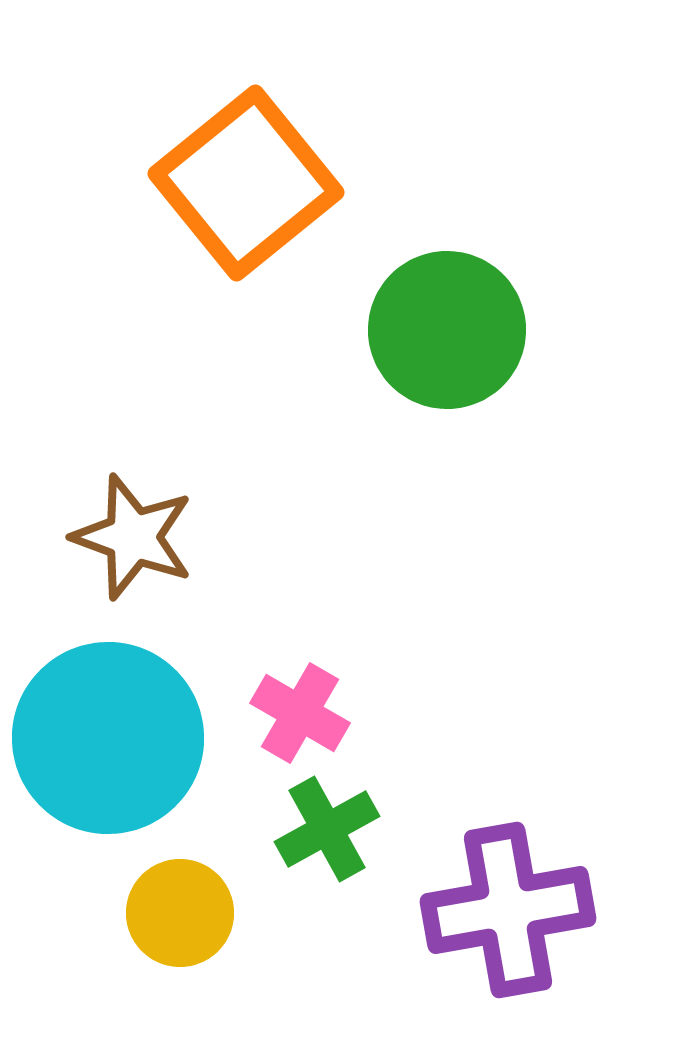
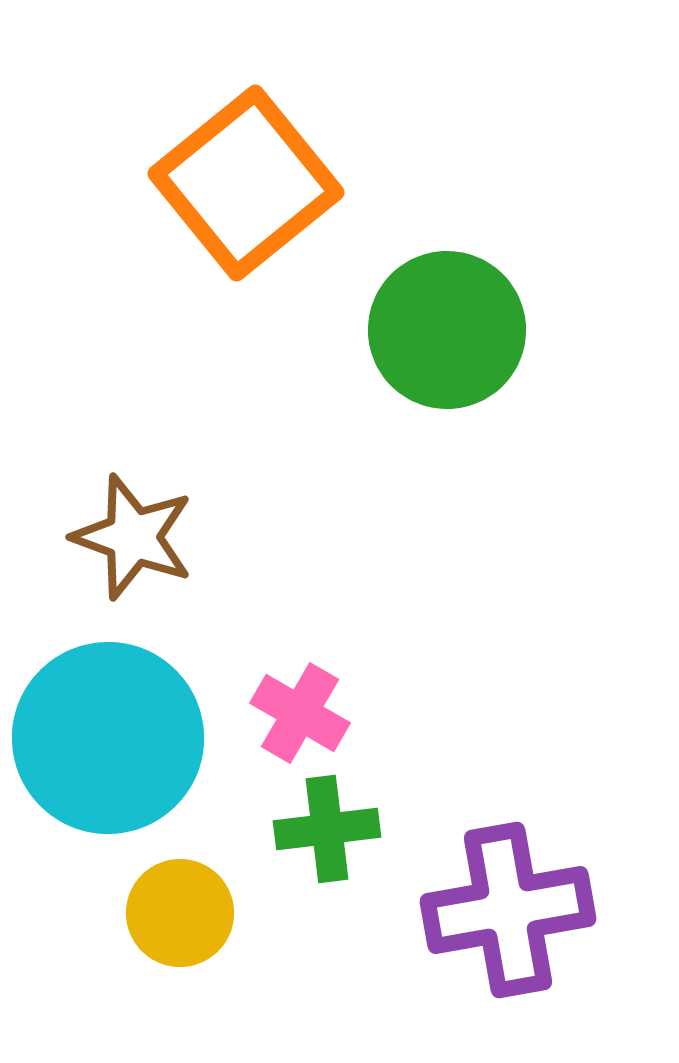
green cross: rotated 22 degrees clockwise
